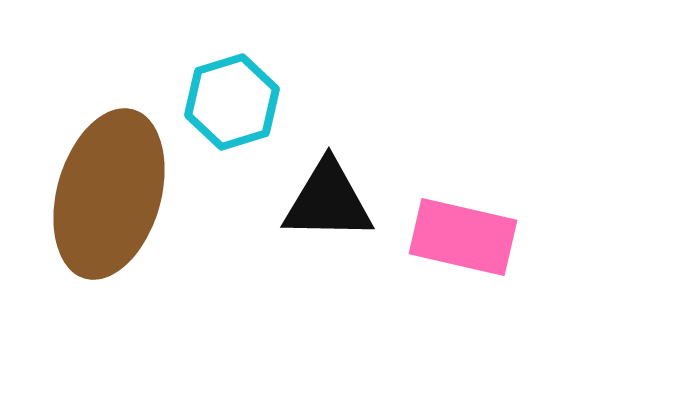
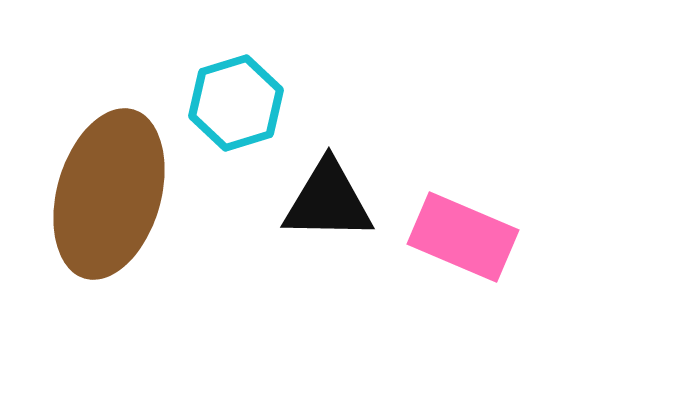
cyan hexagon: moved 4 px right, 1 px down
pink rectangle: rotated 10 degrees clockwise
